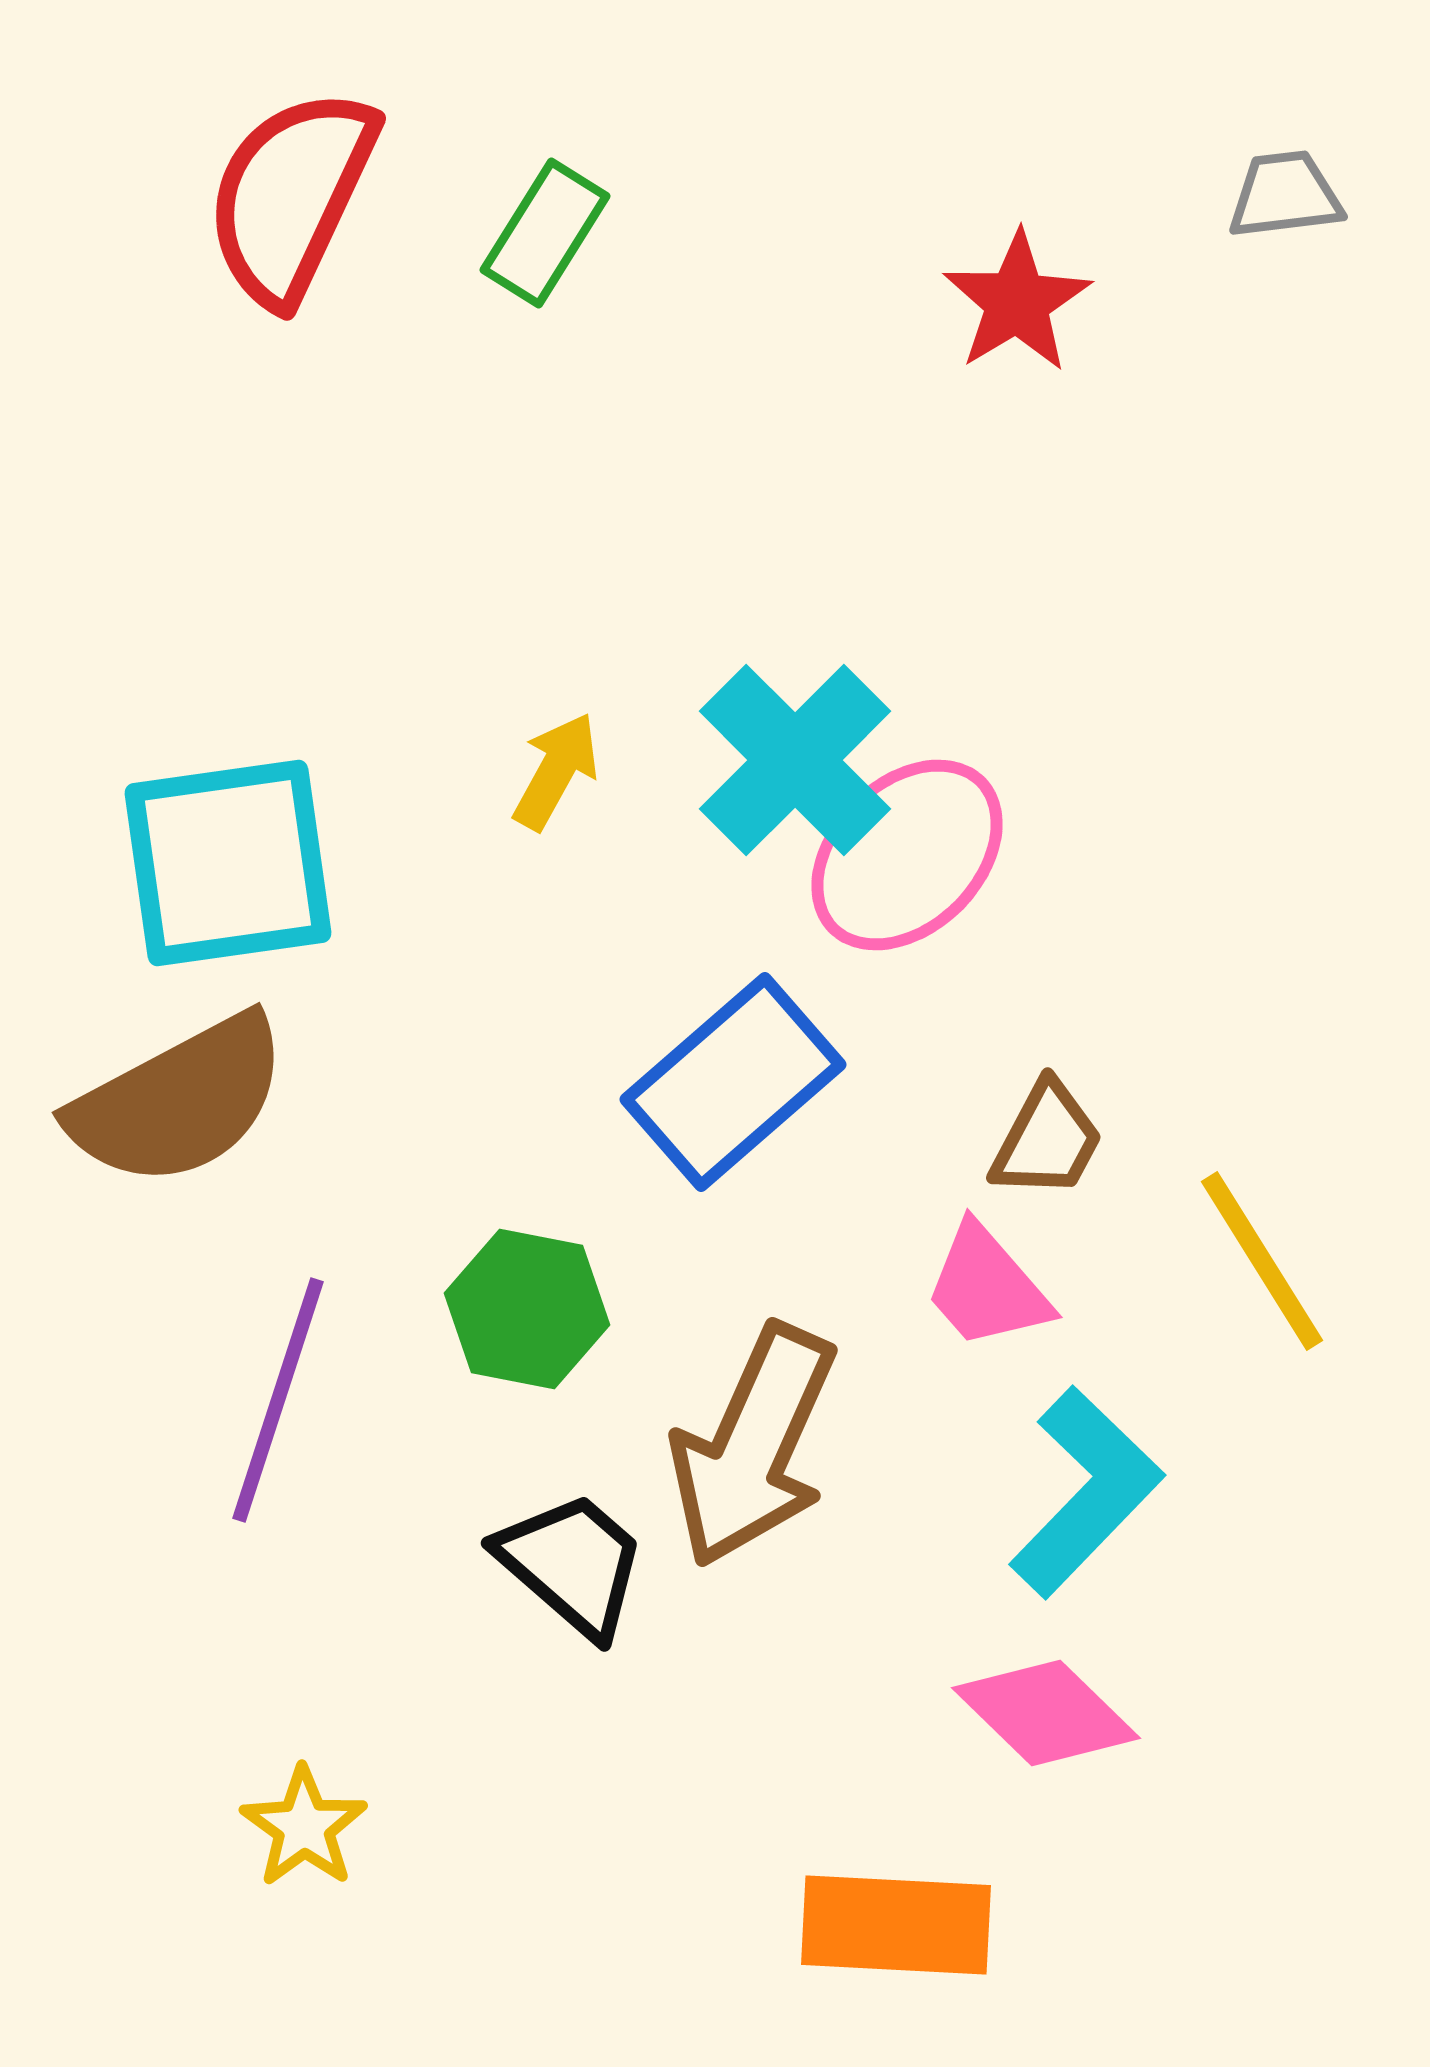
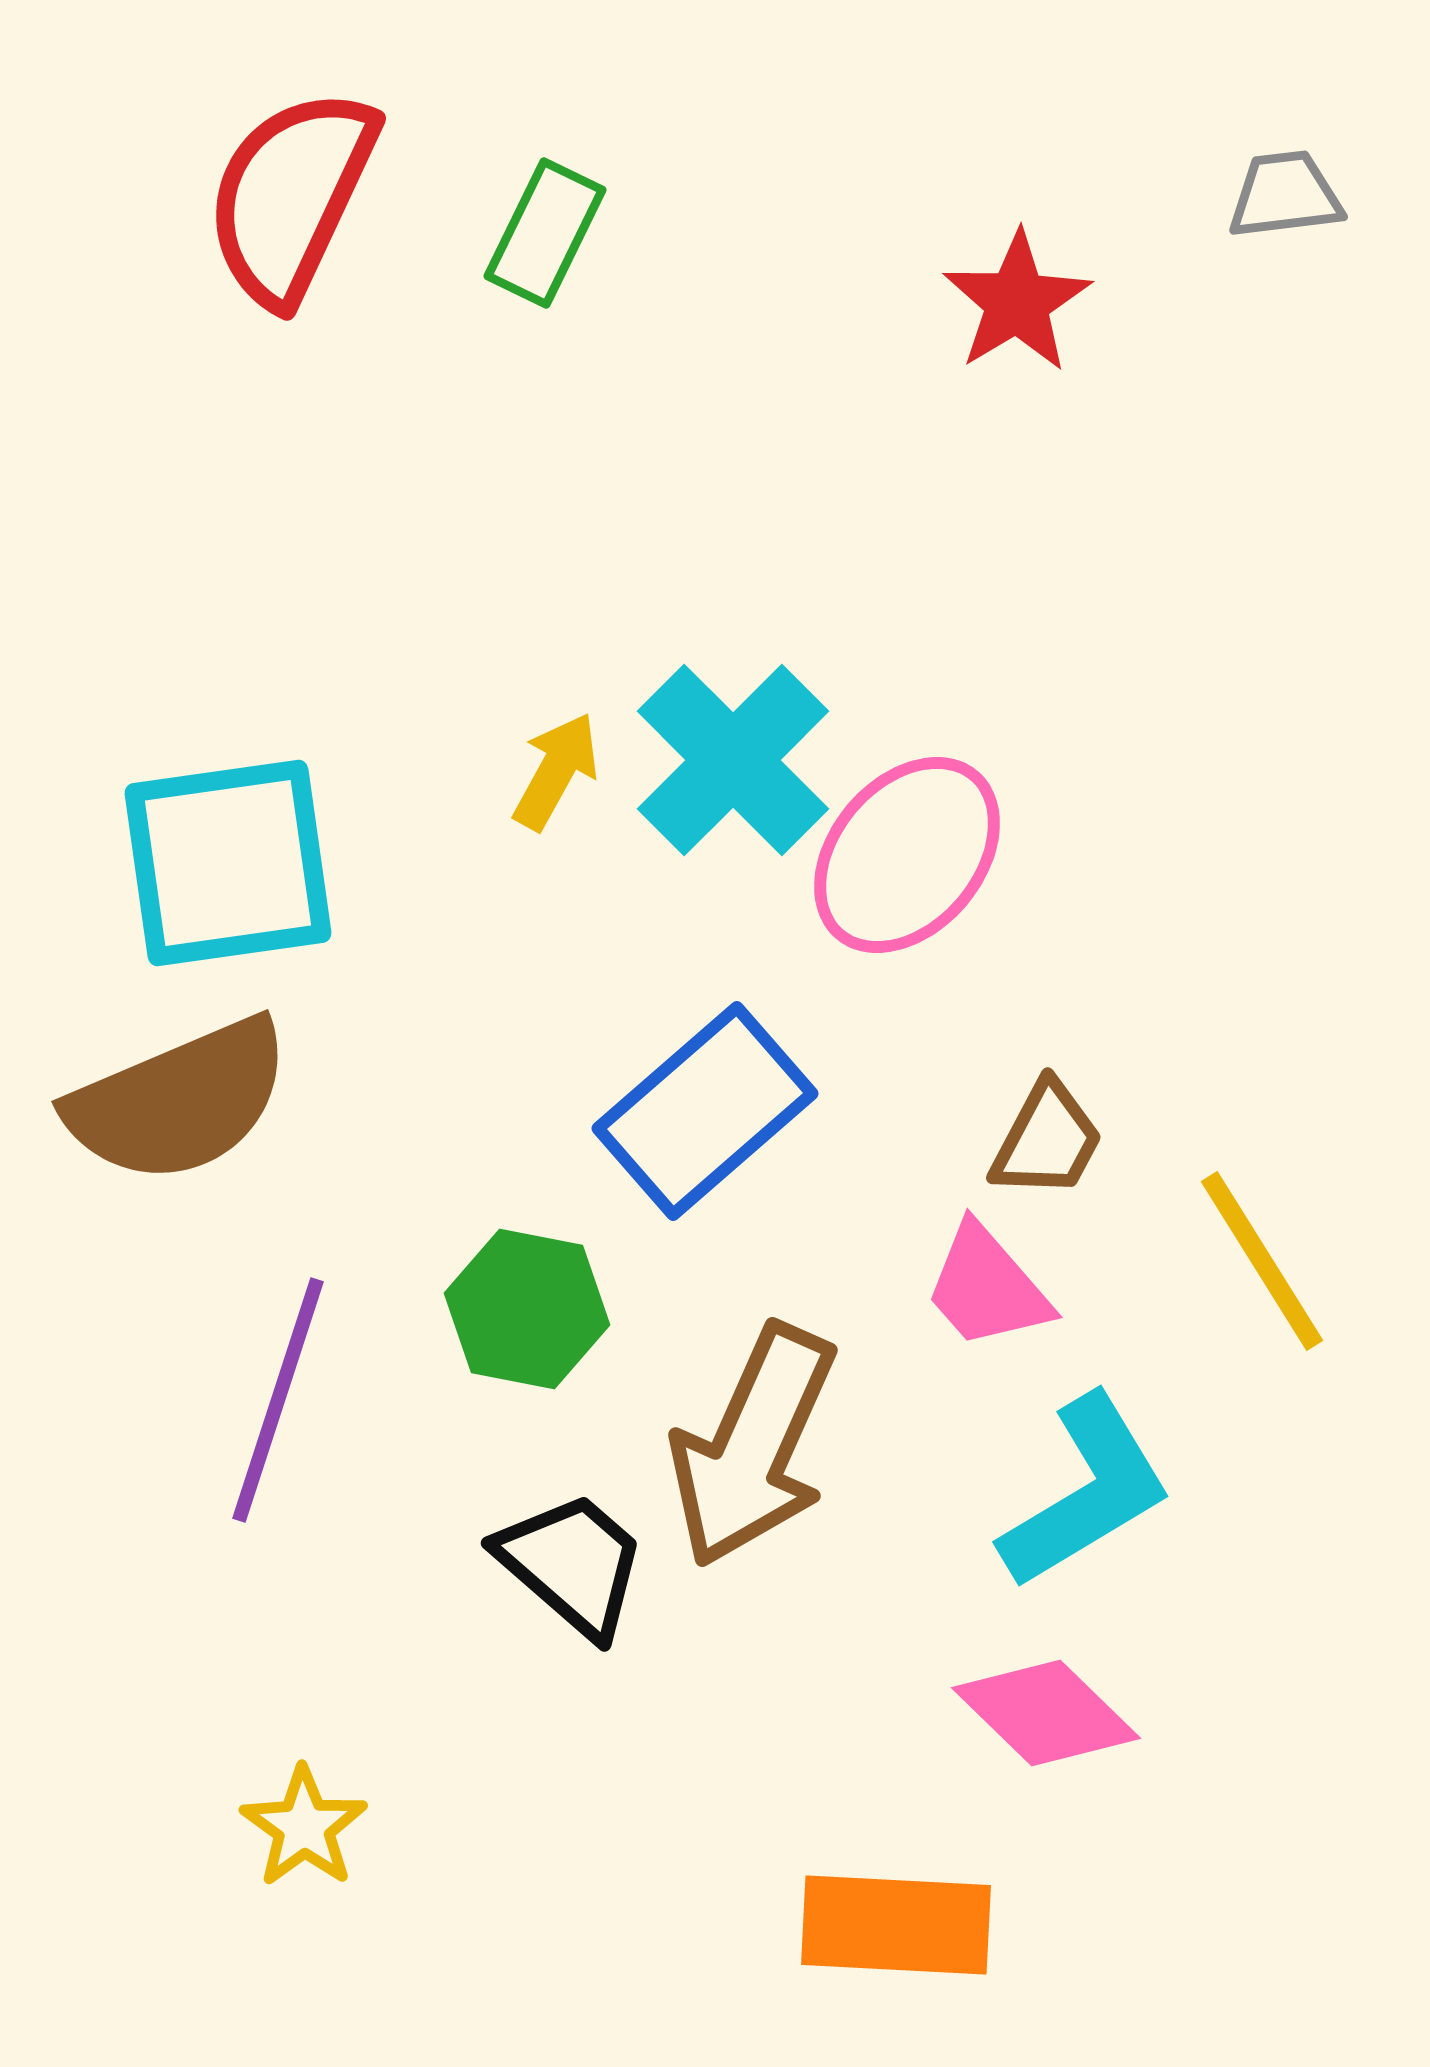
green rectangle: rotated 6 degrees counterclockwise
cyan cross: moved 62 px left
pink ellipse: rotated 5 degrees counterclockwise
blue rectangle: moved 28 px left, 29 px down
brown semicircle: rotated 5 degrees clockwise
cyan L-shape: rotated 15 degrees clockwise
